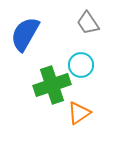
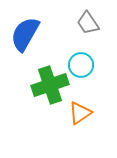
green cross: moved 2 px left
orange triangle: moved 1 px right
